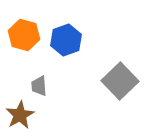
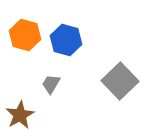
orange hexagon: moved 1 px right
blue hexagon: rotated 24 degrees counterclockwise
gray trapezoid: moved 12 px right, 2 px up; rotated 35 degrees clockwise
